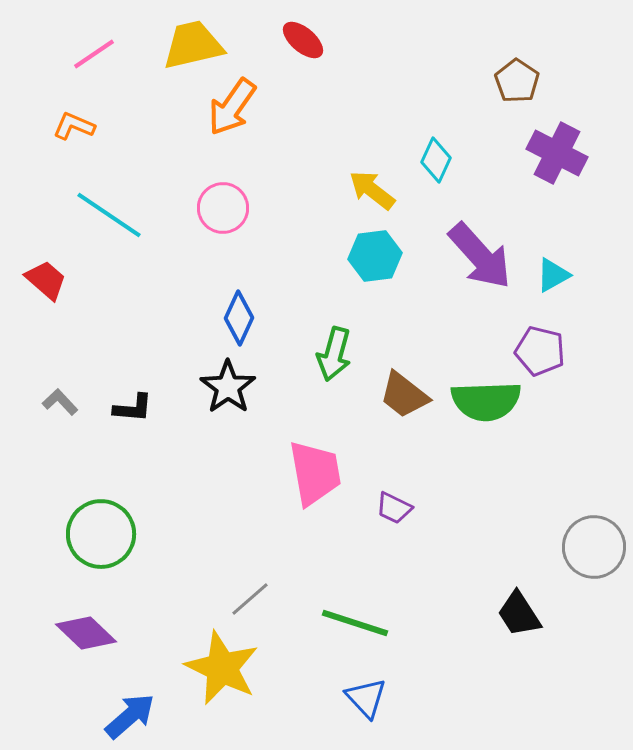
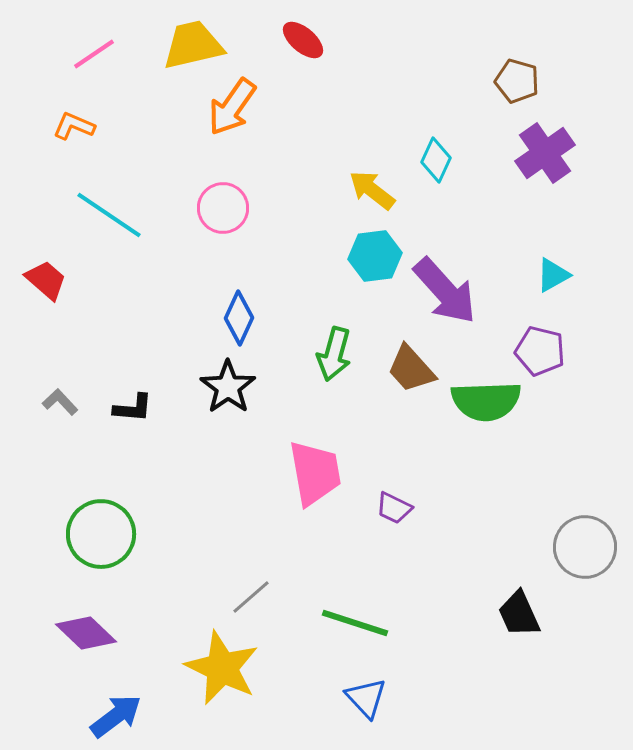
brown pentagon: rotated 18 degrees counterclockwise
purple cross: moved 12 px left; rotated 28 degrees clockwise
purple arrow: moved 35 px left, 35 px down
brown trapezoid: moved 7 px right, 26 px up; rotated 10 degrees clockwise
gray circle: moved 9 px left
gray line: moved 1 px right, 2 px up
black trapezoid: rotated 9 degrees clockwise
blue arrow: moved 14 px left; rotated 4 degrees clockwise
